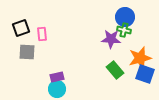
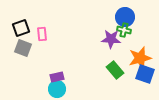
gray square: moved 4 px left, 4 px up; rotated 18 degrees clockwise
